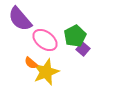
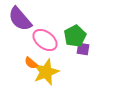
purple square: rotated 32 degrees counterclockwise
